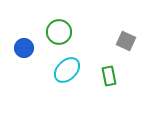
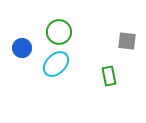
gray square: moved 1 px right; rotated 18 degrees counterclockwise
blue circle: moved 2 px left
cyan ellipse: moved 11 px left, 6 px up
